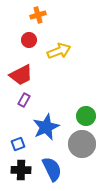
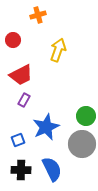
red circle: moved 16 px left
yellow arrow: moved 1 px left, 1 px up; rotated 50 degrees counterclockwise
blue square: moved 4 px up
